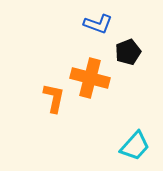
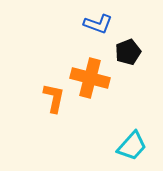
cyan trapezoid: moved 3 px left
